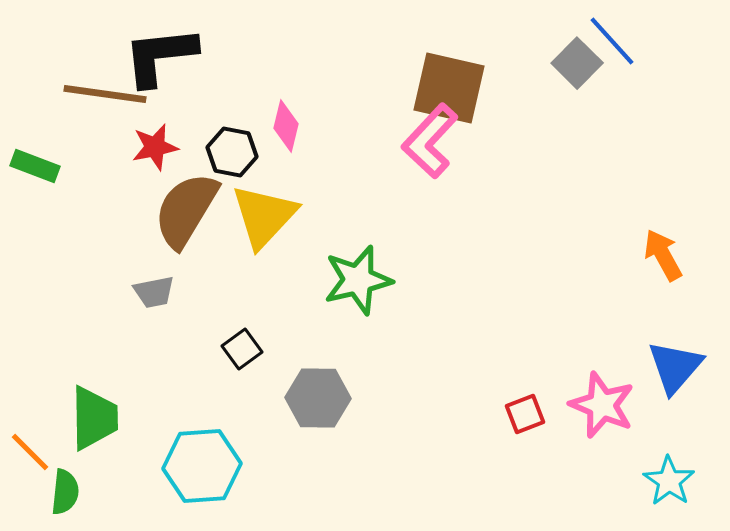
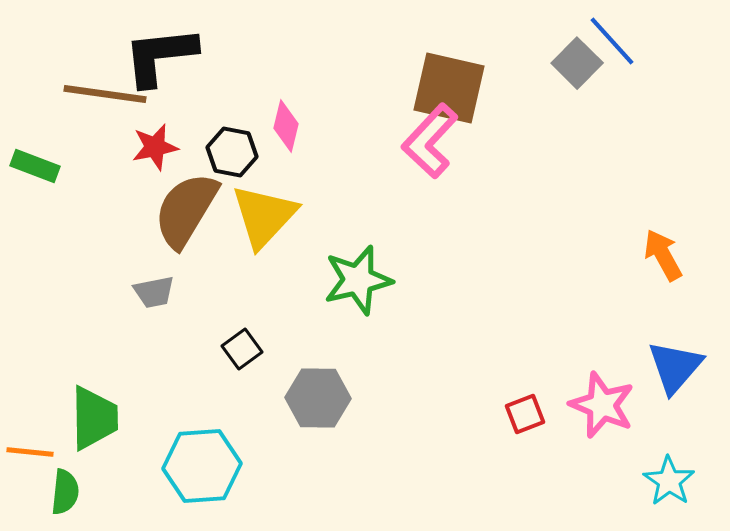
orange line: rotated 39 degrees counterclockwise
